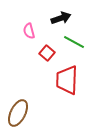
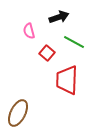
black arrow: moved 2 px left, 1 px up
